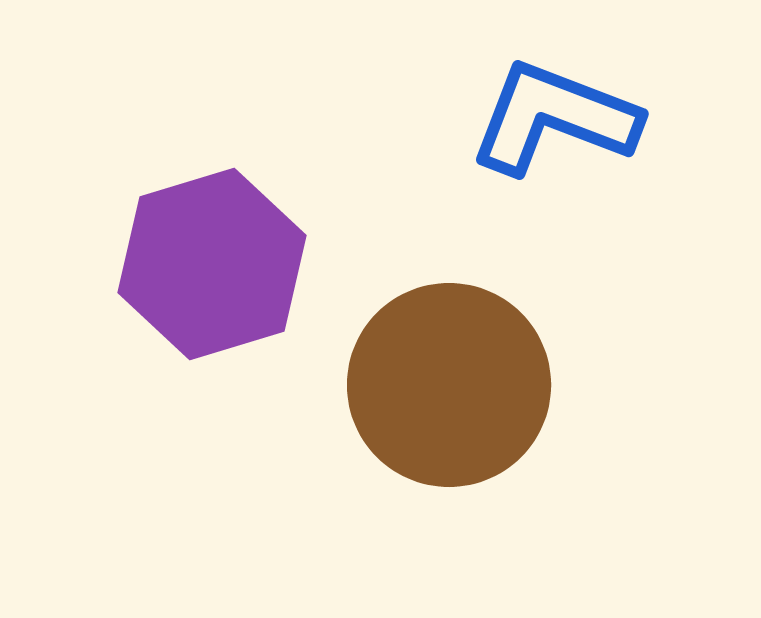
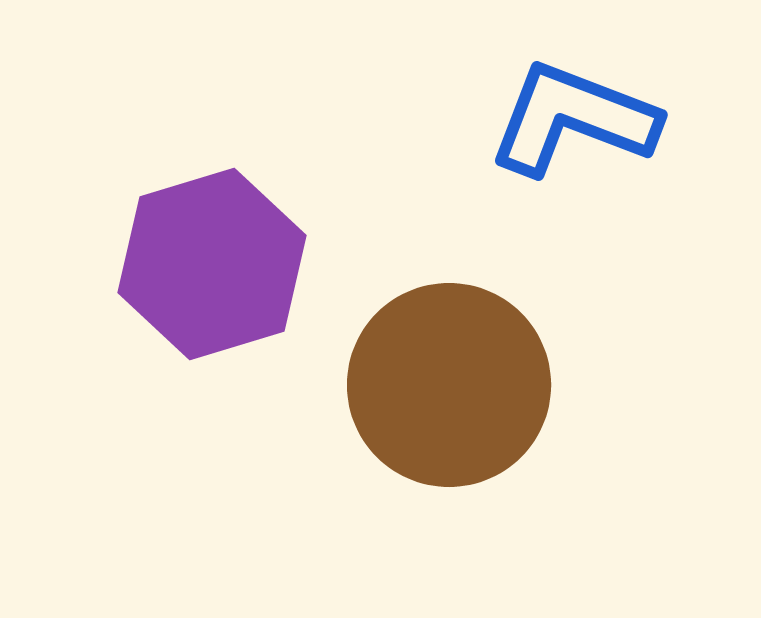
blue L-shape: moved 19 px right, 1 px down
